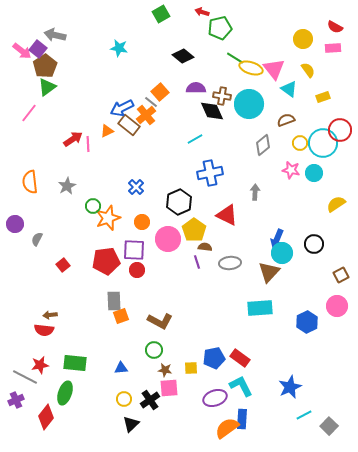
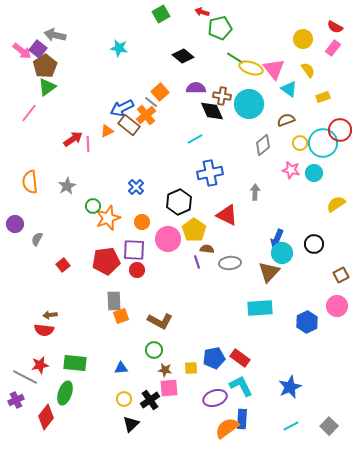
pink rectangle at (333, 48): rotated 49 degrees counterclockwise
brown semicircle at (205, 247): moved 2 px right, 2 px down
cyan line at (304, 415): moved 13 px left, 11 px down
